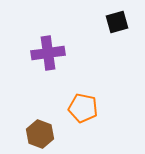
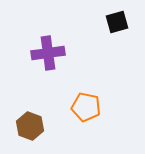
orange pentagon: moved 3 px right, 1 px up
brown hexagon: moved 10 px left, 8 px up
